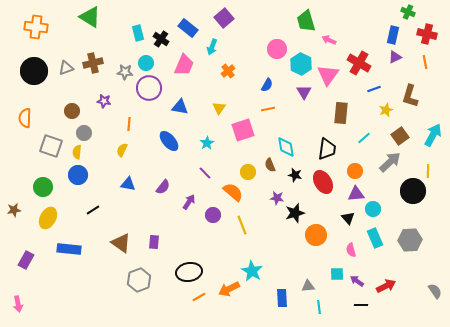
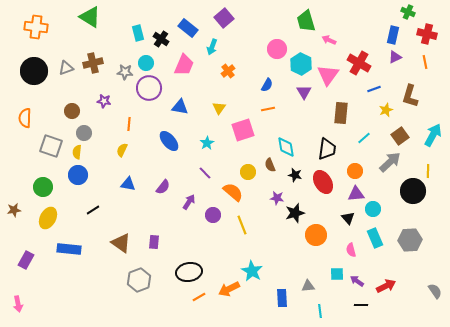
cyan line at (319, 307): moved 1 px right, 4 px down
